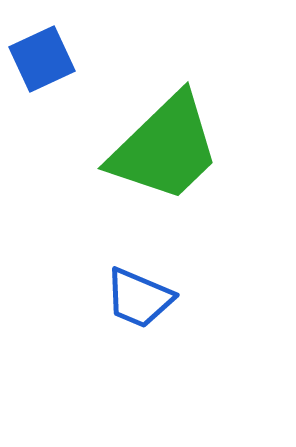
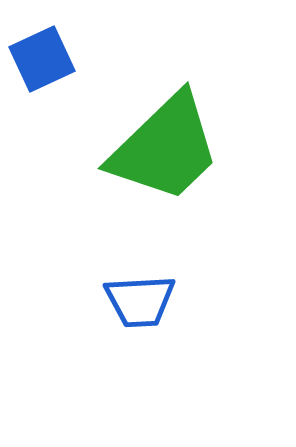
blue trapezoid: moved 1 px right, 3 px down; rotated 26 degrees counterclockwise
